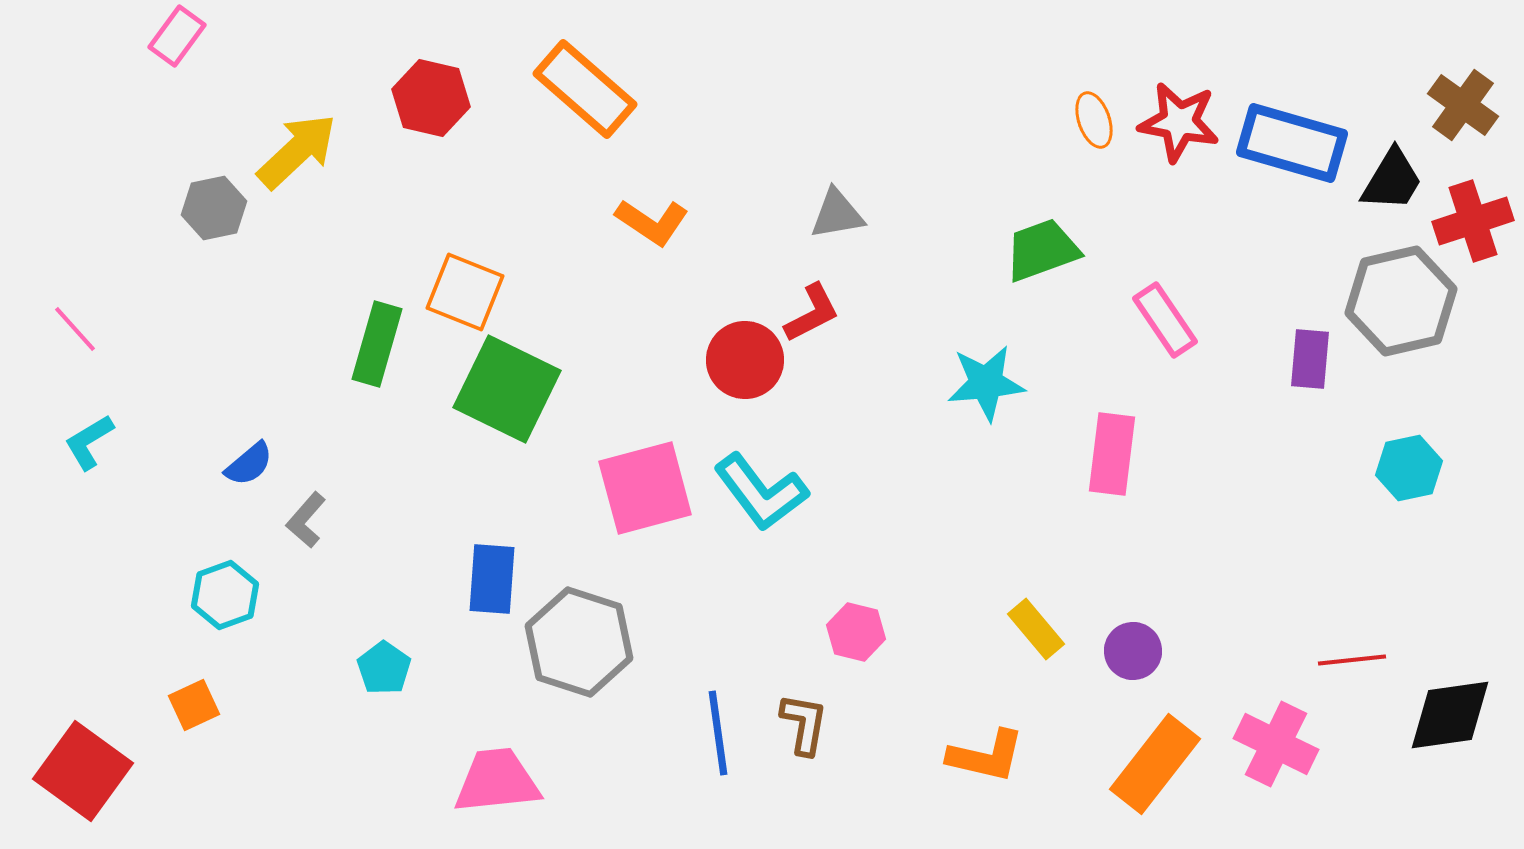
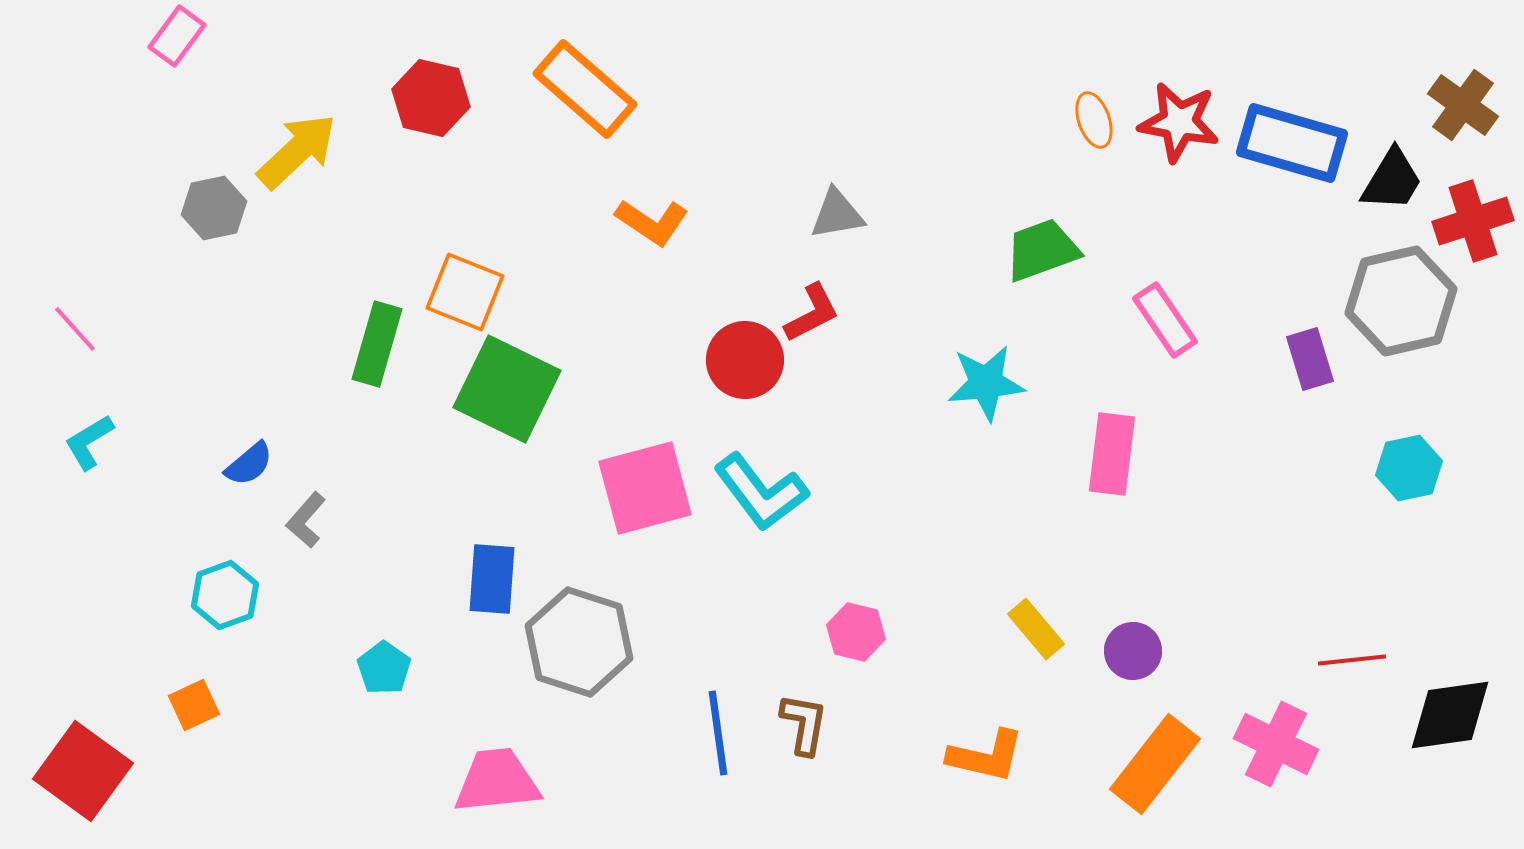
purple rectangle at (1310, 359): rotated 22 degrees counterclockwise
